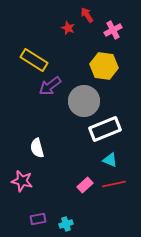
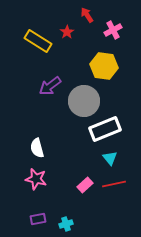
red star: moved 1 px left, 4 px down; rotated 16 degrees clockwise
yellow rectangle: moved 4 px right, 19 px up
cyan triangle: moved 2 px up; rotated 28 degrees clockwise
pink star: moved 14 px right, 2 px up
